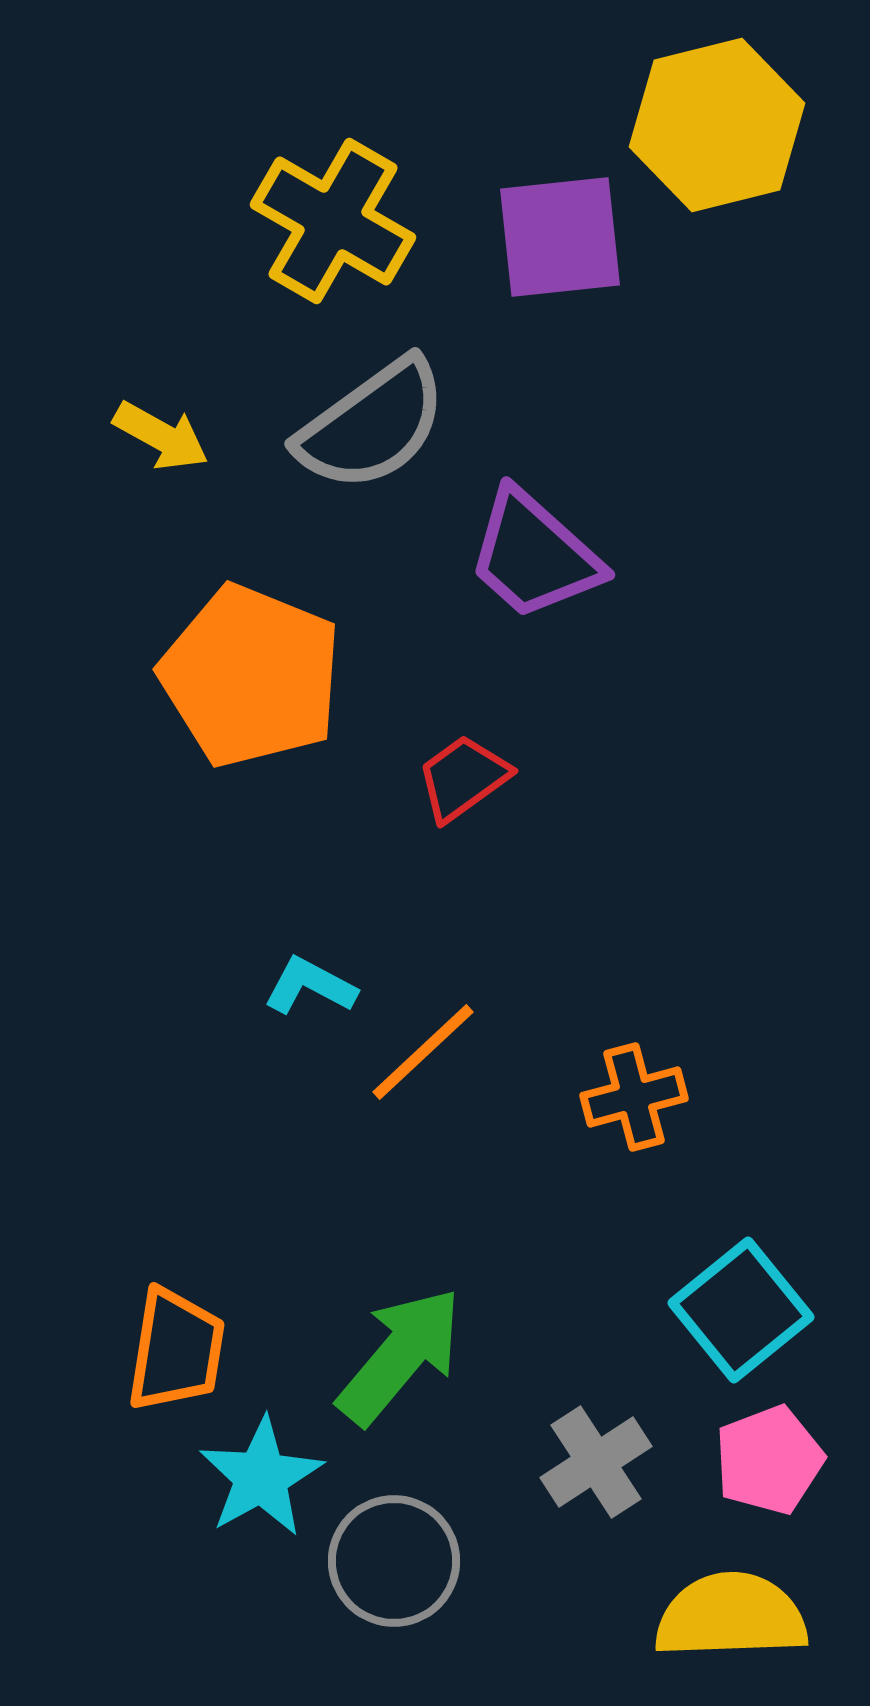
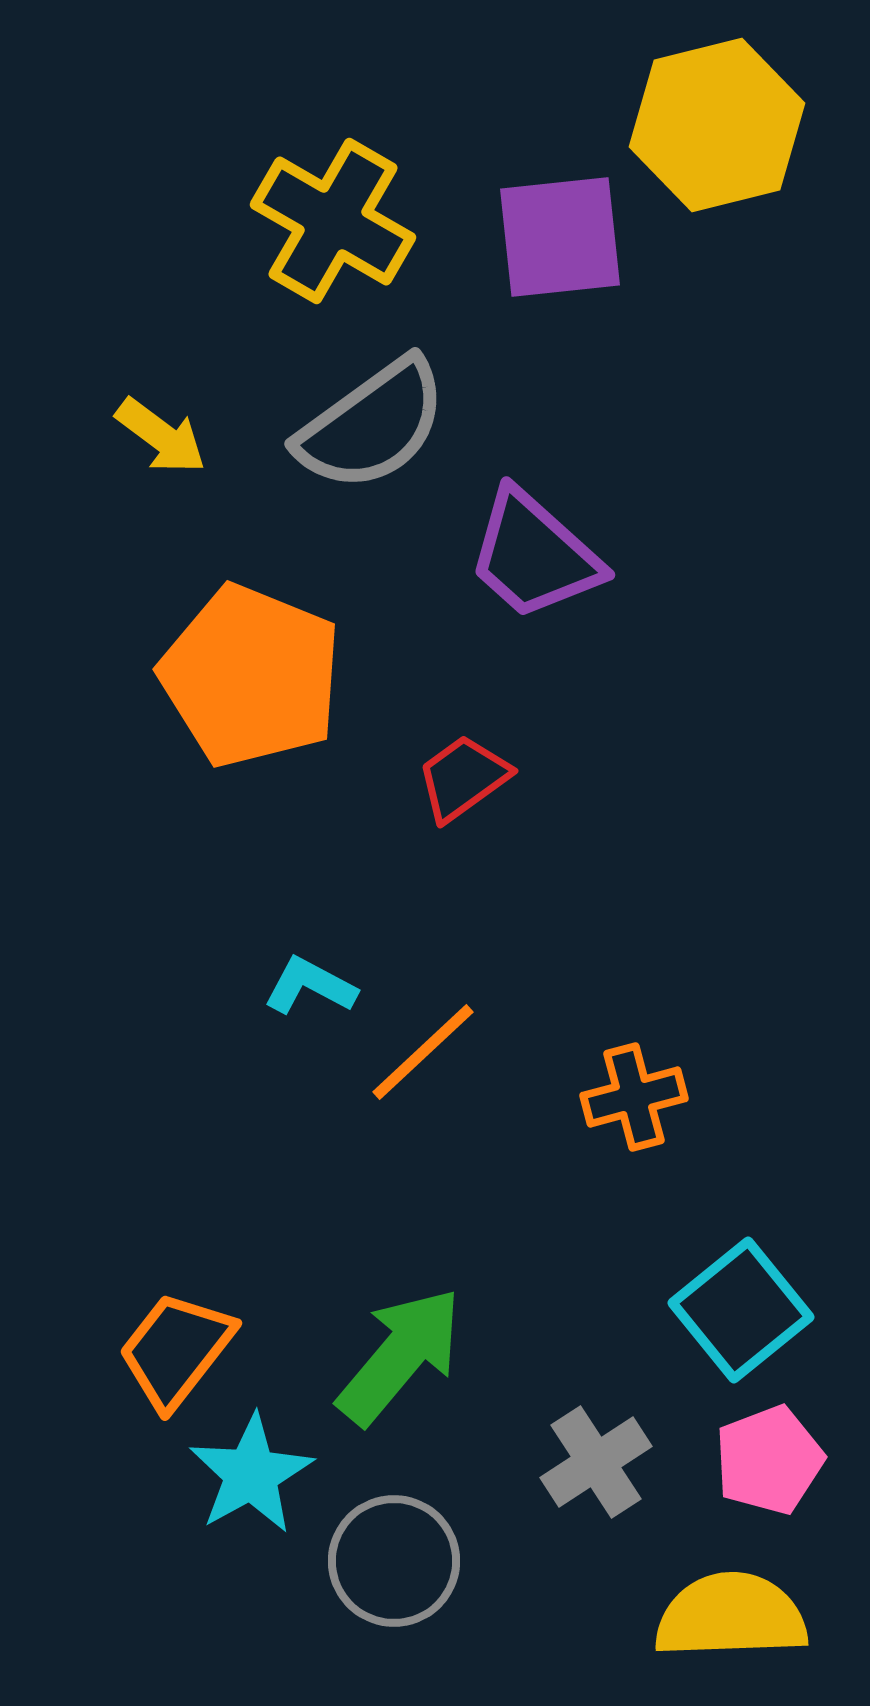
yellow arrow: rotated 8 degrees clockwise
orange trapezoid: rotated 151 degrees counterclockwise
cyan star: moved 10 px left, 3 px up
